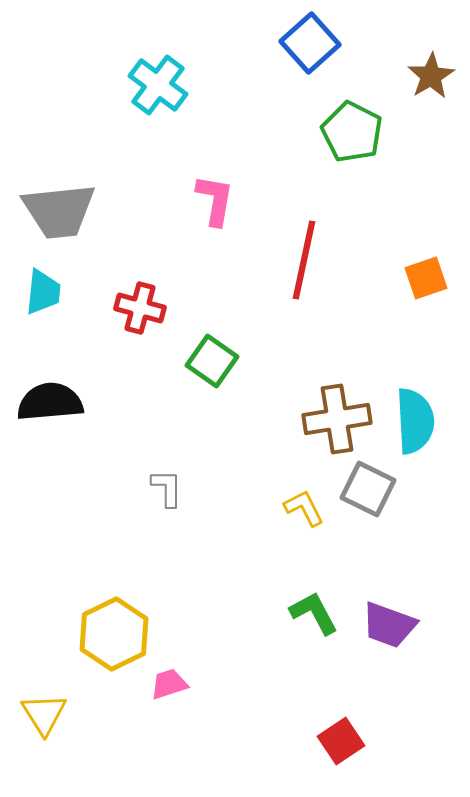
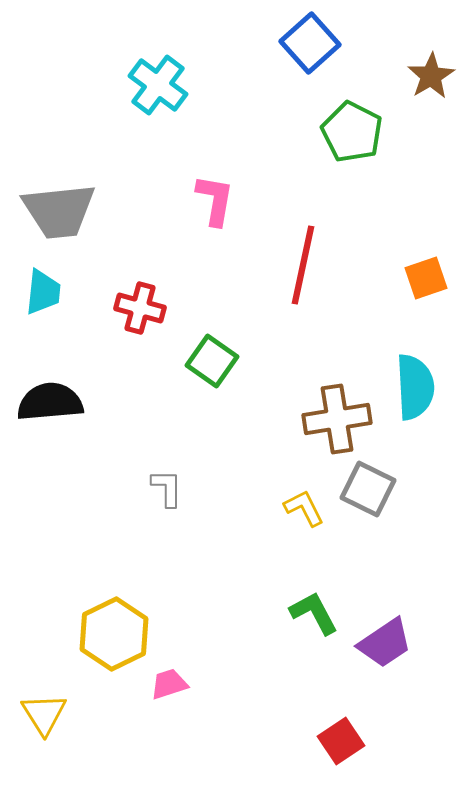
red line: moved 1 px left, 5 px down
cyan semicircle: moved 34 px up
purple trapezoid: moved 4 px left, 18 px down; rotated 54 degrees counterclockwise
